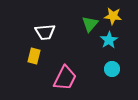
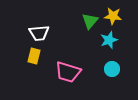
green triangle: moved 3 px up
white trapezoid: moved 6 px left, 1 px down
cyan star: rotated 12 degrees clockwise
pink trapezoid: moved 3 px right, 6 px up; rotated 80 degrees clockwise
